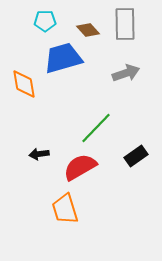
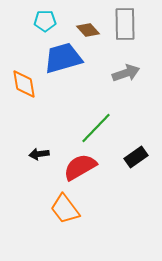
black rectangle: moved 1 px down
orange trapezoid: rotated 20 degrees counterclockwise
